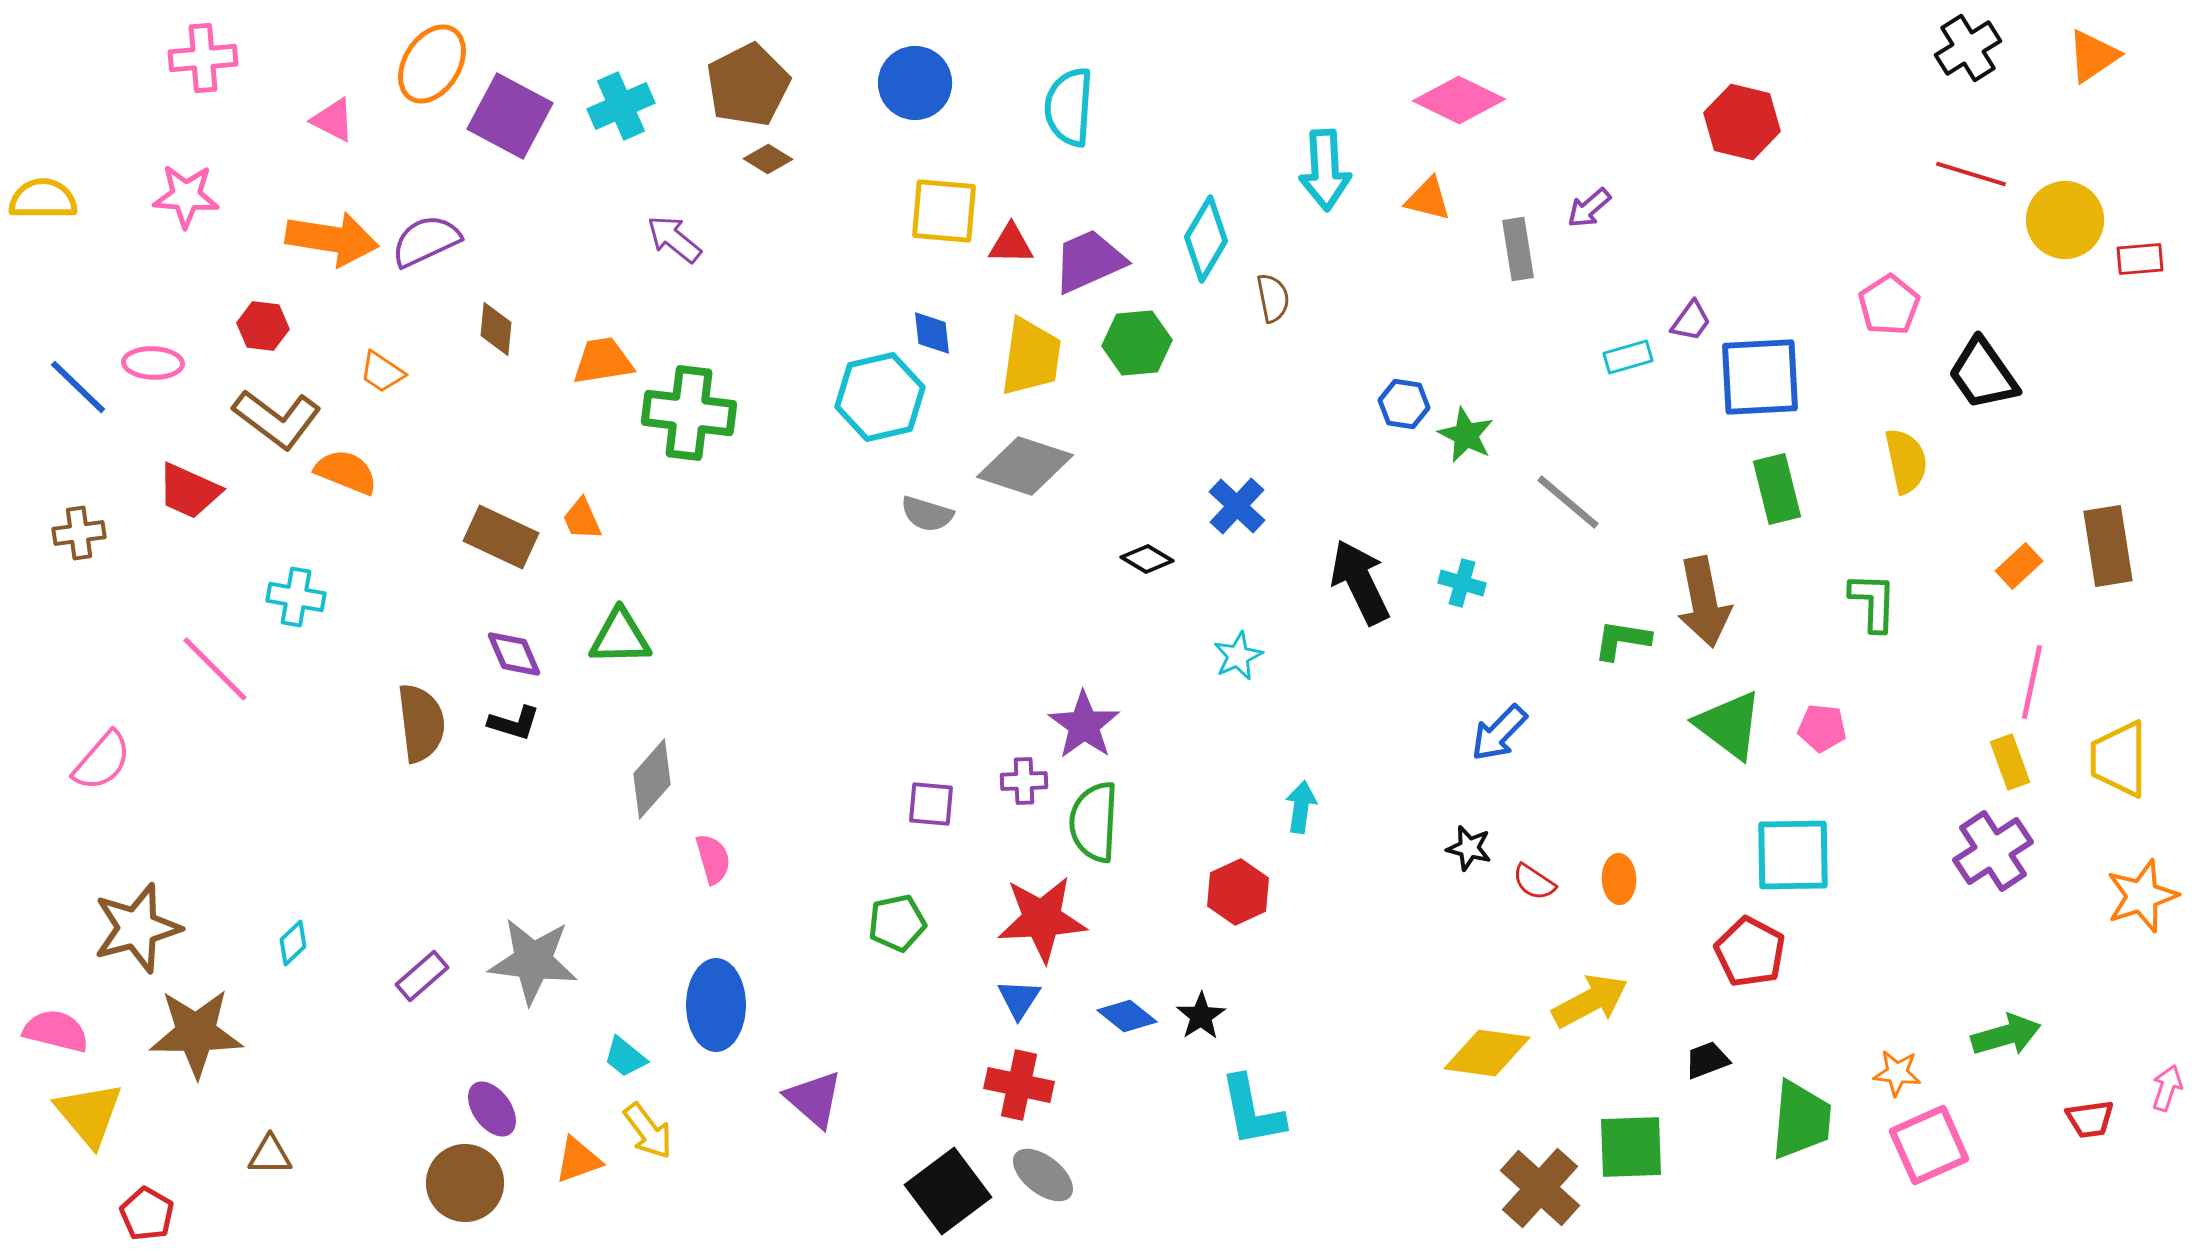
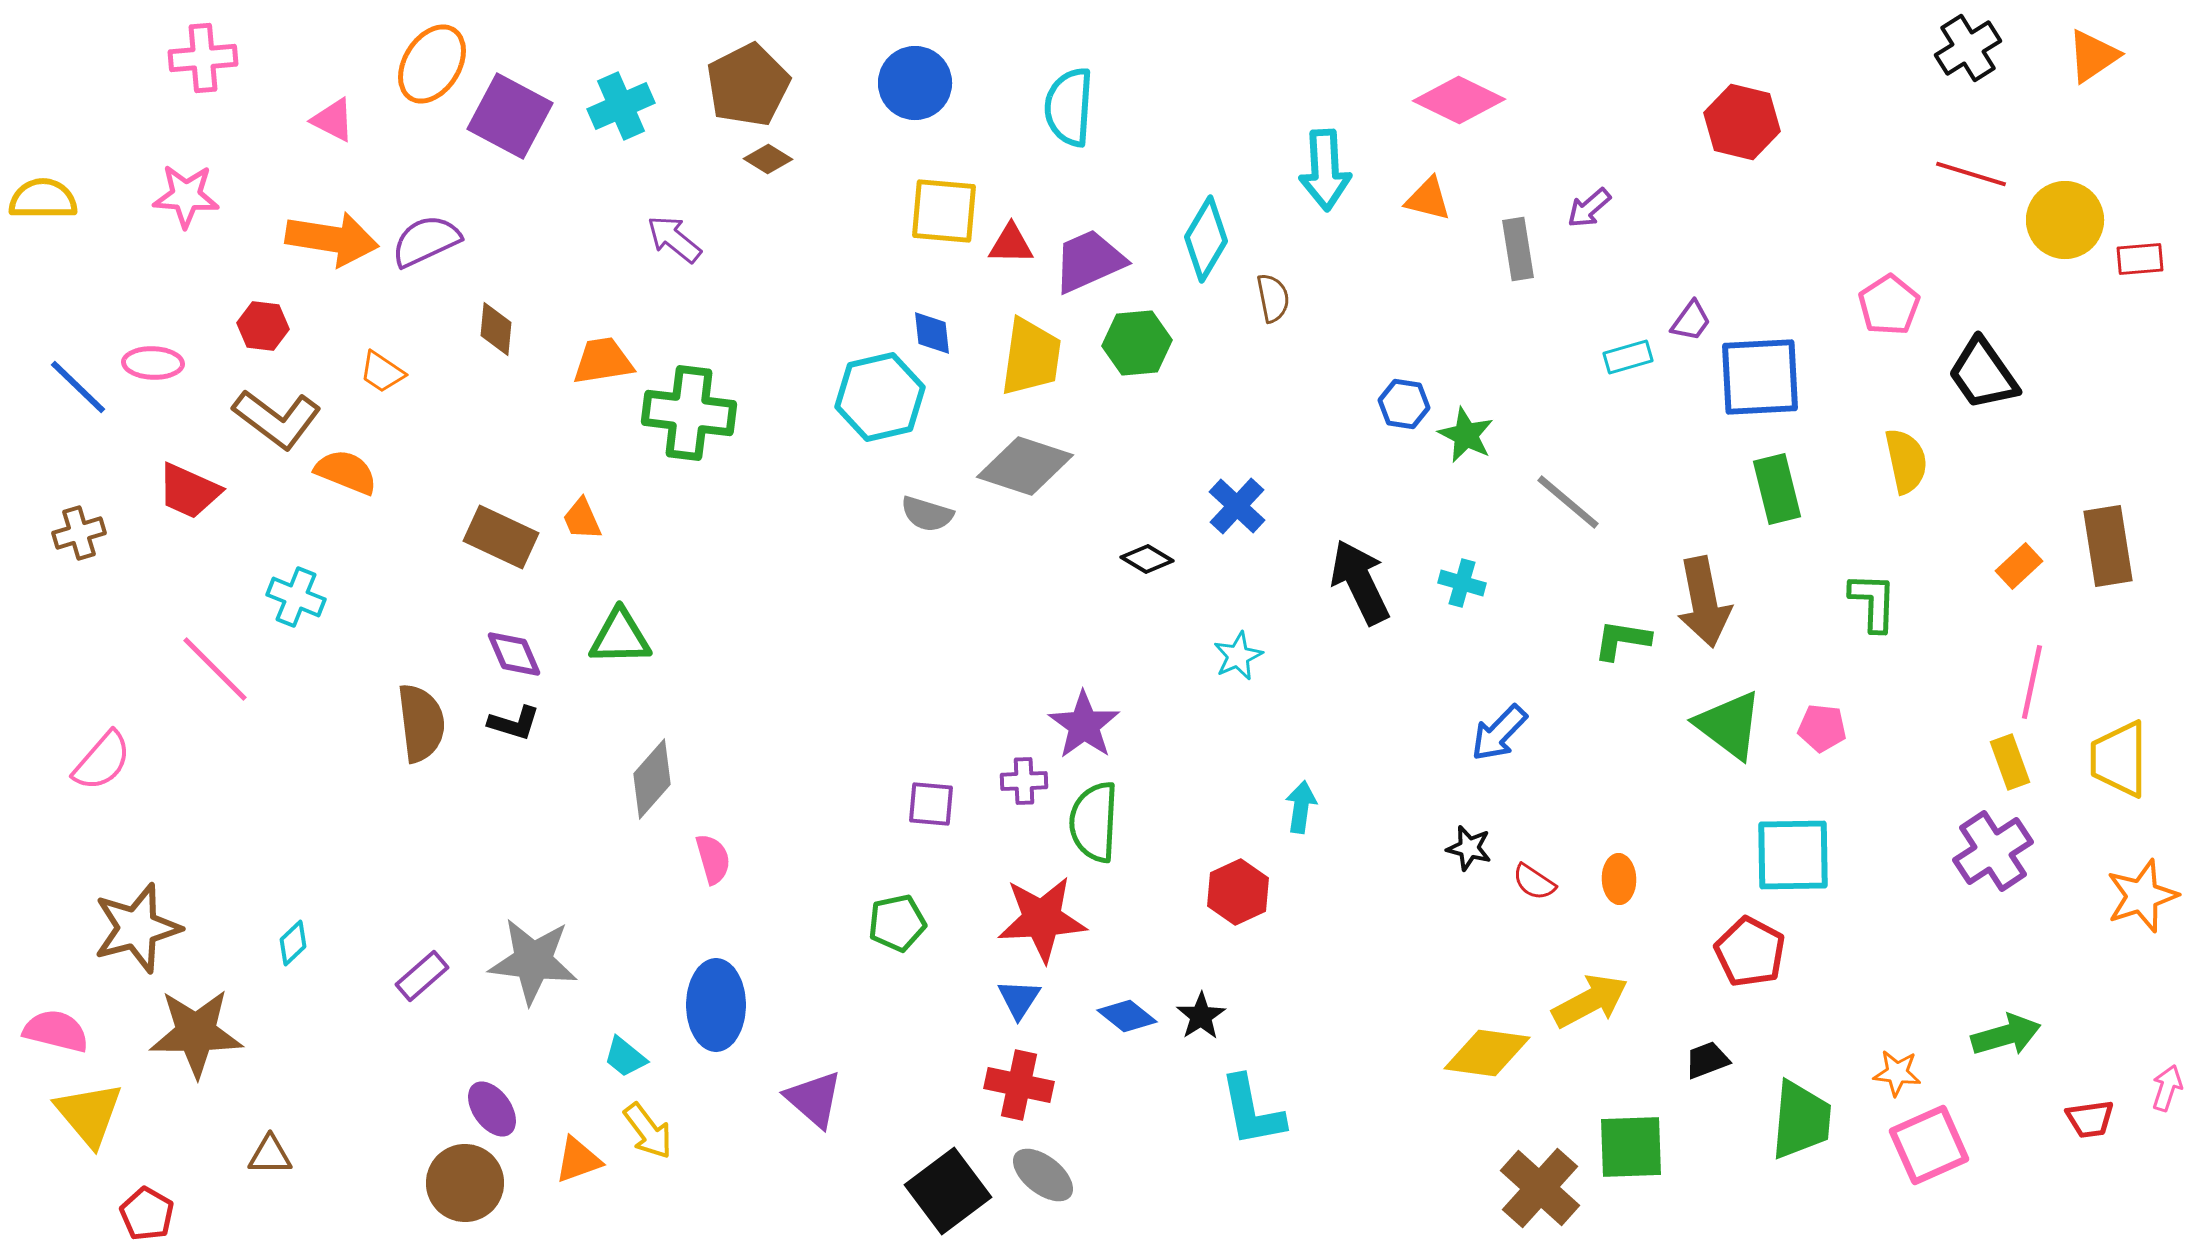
brown cross at (79, 533): rotated 9 degrees counterclockwise
cyan cross at (296, 597): rotated 12 degrees clockwise
